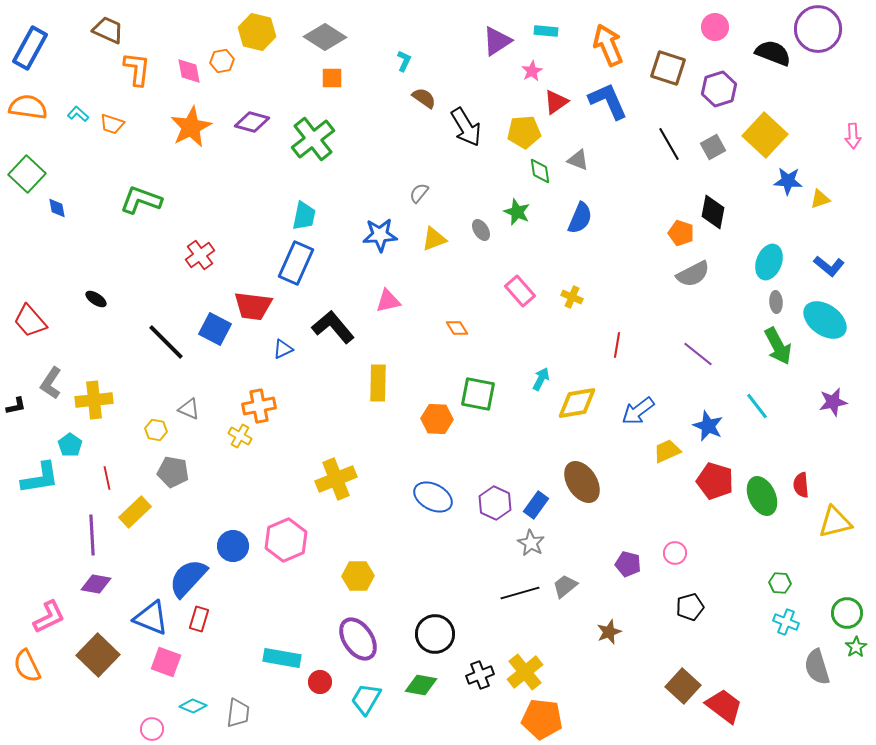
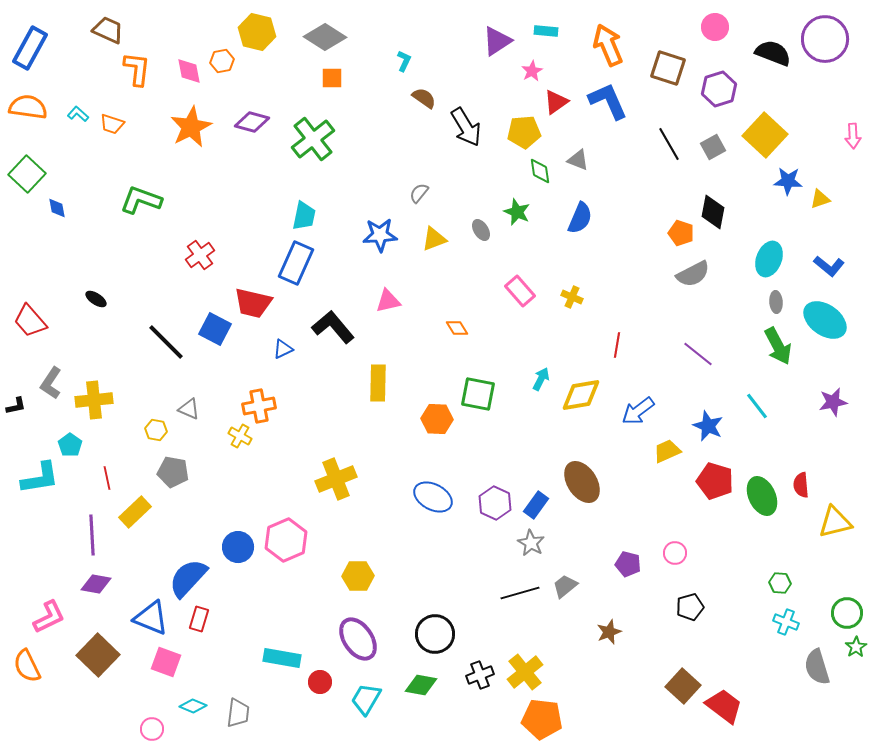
purple circle at (818, 29): moved 7 px right, 10 px down
cyan ellipse at (769, 262): moved 3 px up
red trapezoid at (253, 306): moved 3 px up; rotated 6 degrees clockwise
yellow diamond at (577, 403): moved 4 px right, 8 px up
blue circle at (233, 546): moved 5 px right, 1 px down
